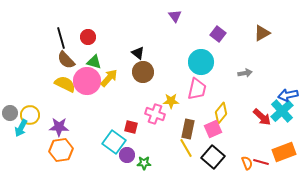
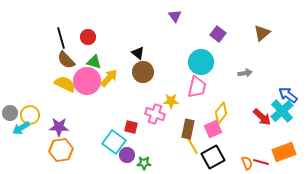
brown triangle: rotated 12 degrees counterclockwise
pink trapezoid: moved 2 px up
blue arrow: rotated 48 degrees clockwise
cyan arrow: rotated 30 degrees clockwise
yellow line: moved 6 px right, 3 px up
black square: rotated 20 degrees clockwise
